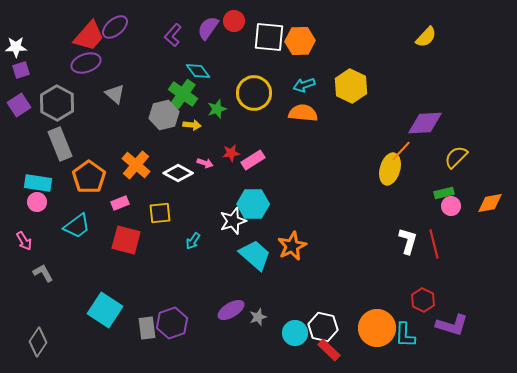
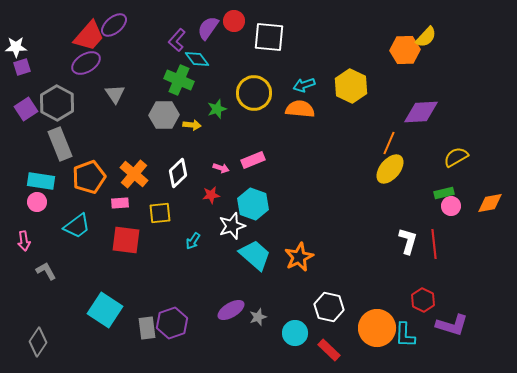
purple ellipse at (115, 27): moved 1 px left, 2 px up
purple L-shape at (173, 35): moved 4 px right, 5 px down
orange hexagon at (300, 41): moved 105 px right, 9 px down
purple ellipse at (86, 63): rotated 12 degrees counterclockwise
purple square at (21, 70): moved 1 px right, 3 px up
cyan diamond at (198, 71): moved 1 px left, 12 px up
gray triangle at (115, 94): rotated 15 degrees clockwise
green cross at (183, 94): moved 4 px left, 14 px up; rotated 12 degrees counterclockwise
purple square at (19, 105): moved 7 px right, 4 px down
orange semicircle at (303, 113): moved 3 px left, 4 px up
gray hexagon at (164, 115): rotated 12 degrees clockwise
purple diamond at (425, 123): moved 4 px left, 11 px up
orange line at (401, 151): moved 12 px left, 8 px up; rotated 20 degrees counterclockwise
red star at (231, 153): moved 20 px left, 42 px down
yellow semicircle at (456, 157): rotated 15 degrees clockwise
pink rectangle at (253, 160): rotated 10 degrees clockwise
pink arrow at (205, 163): moved 16 px right, 5 px down
orange cross at (136, 165): moved 2 px left, 9 px down
yellow ellipse at (390, 169): rotated 24 degrees clockwise
white diamond at (178, 173): rotated 72 degrees counterclockwise
orange pentagon at (89, 177): rotated 16 degrees clockwise
cyan rectangle at (38, 183): moved 3 px right, 2 px up
pink rectangle at (120, 203): rotated 18 degrees clockwise
cyan hexagon at (253, 204): rotated 20 degrees clockwise
white star at (233, 221): moved 1 px left, 5 px down
red square at (126, 240): rotated 8 degrees counterclockwise
pink arrow at (24, 241): rotated 24 degrees clockwise
red line at (434, 244): rotated 8 degrees clockwise
orange star at (292, 246): moved 7 px right, 11 px down
gray L-shape at (43, 273): moved 3 px right, 2 px up
white hexagon at (323, 327): moved 6 px right, 20 px up
